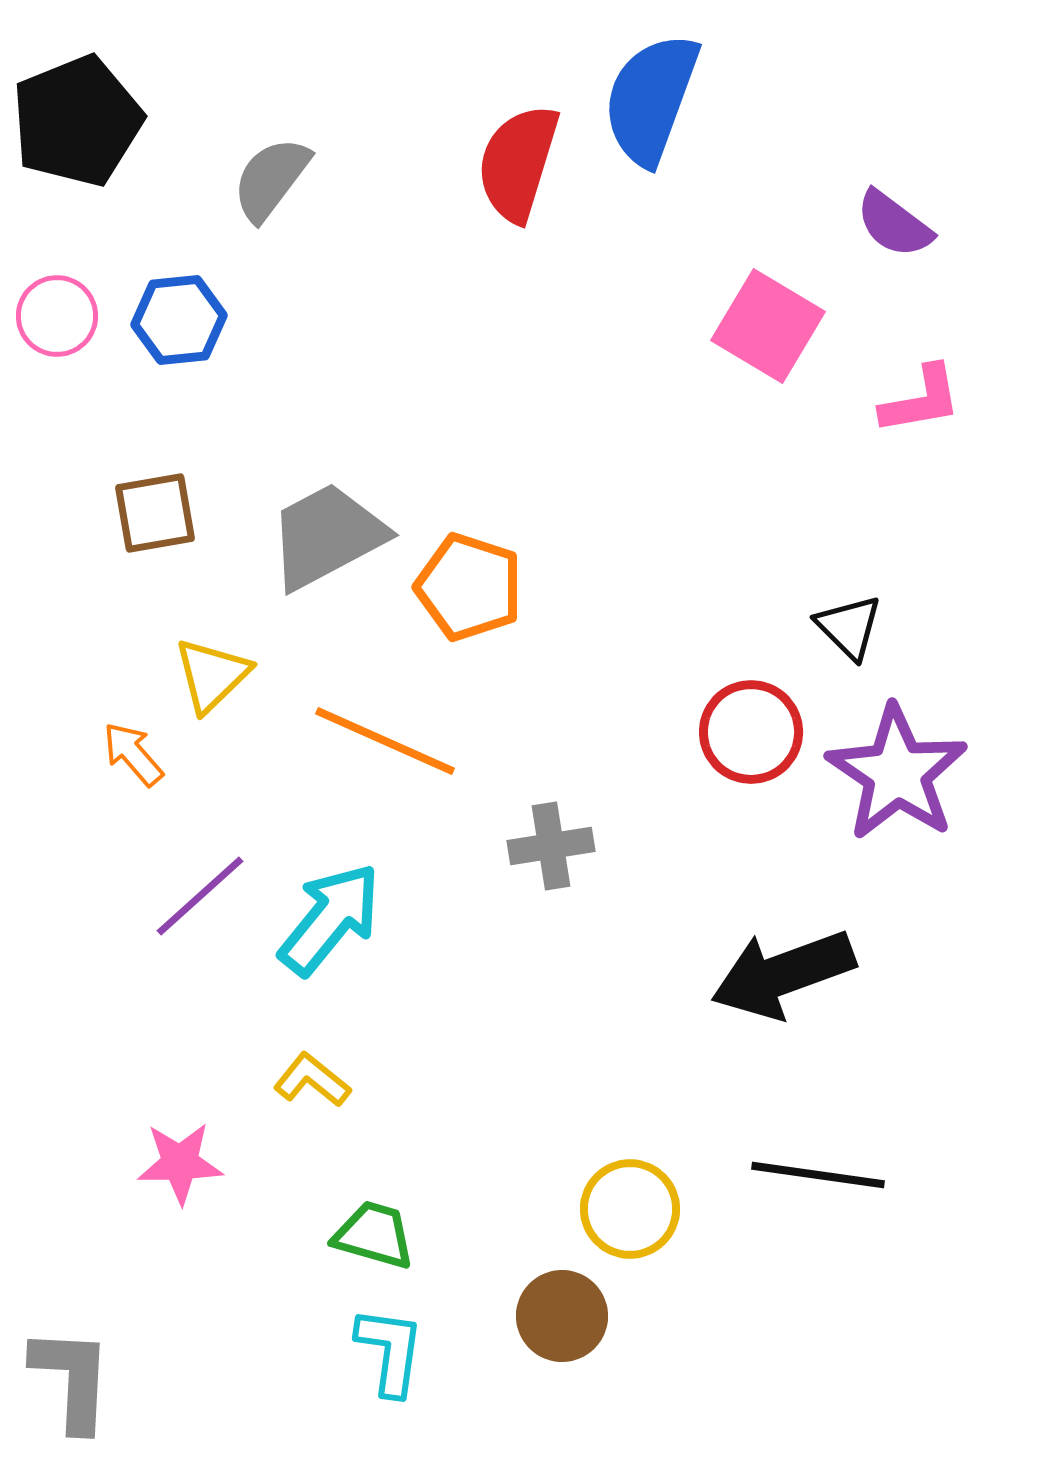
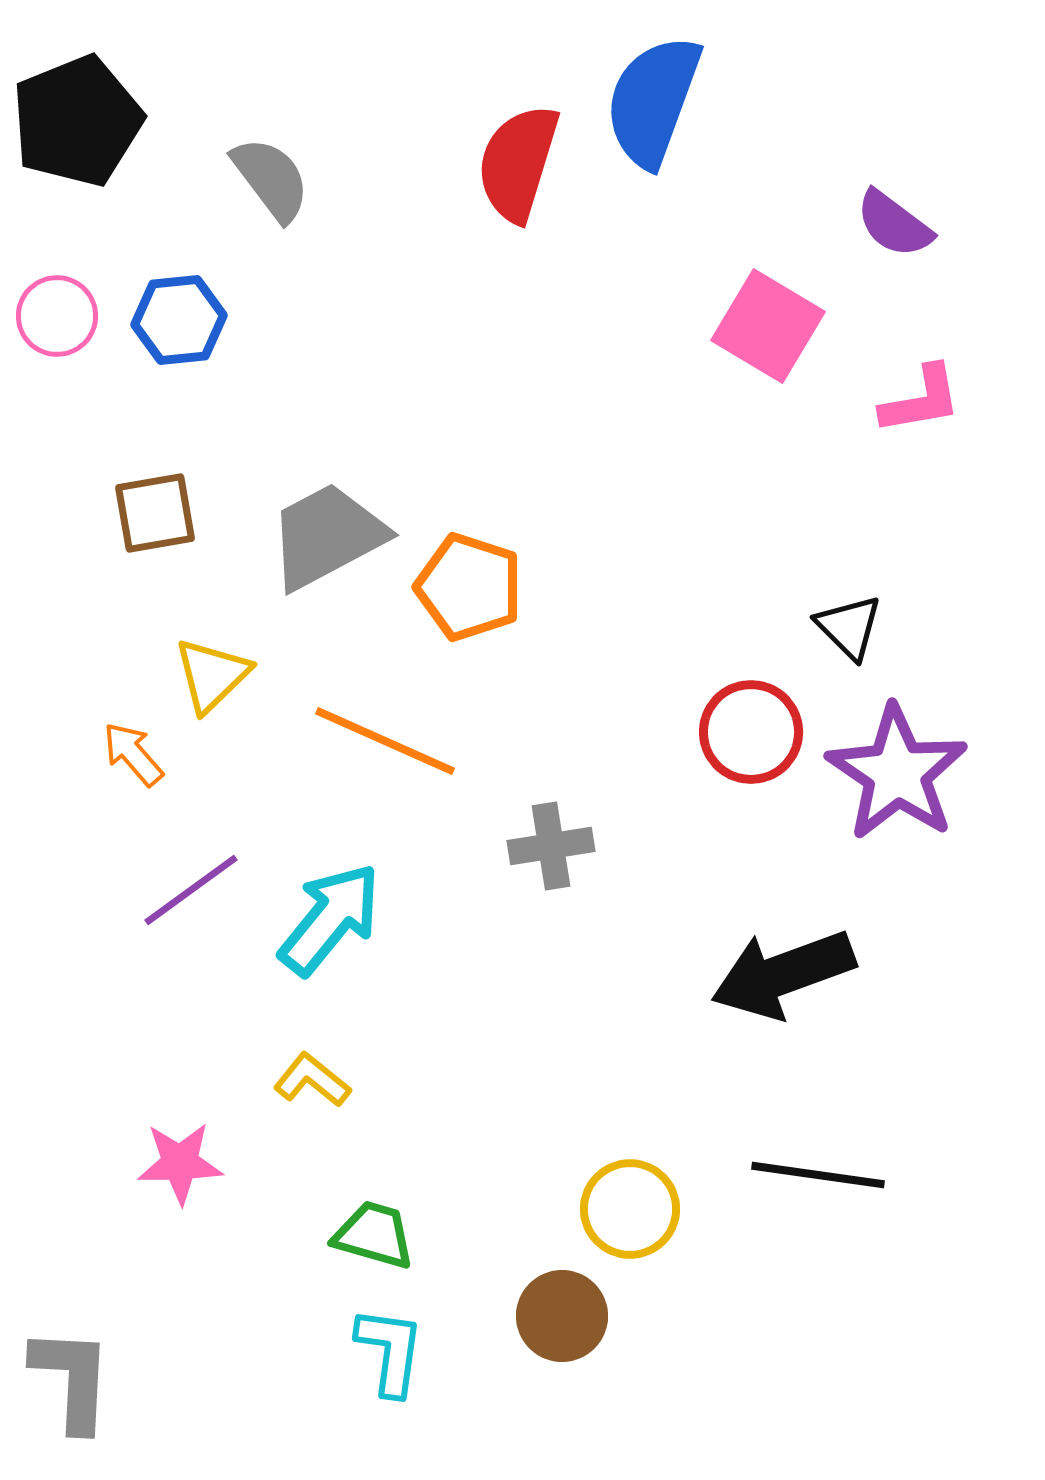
blue semicircle: moved 2 px right, 2 px down
gray semicircle: rotated 106 degrees clockwise
purple line: moved 9 px left, 6 px up; rotated 6 degrees clockwise
